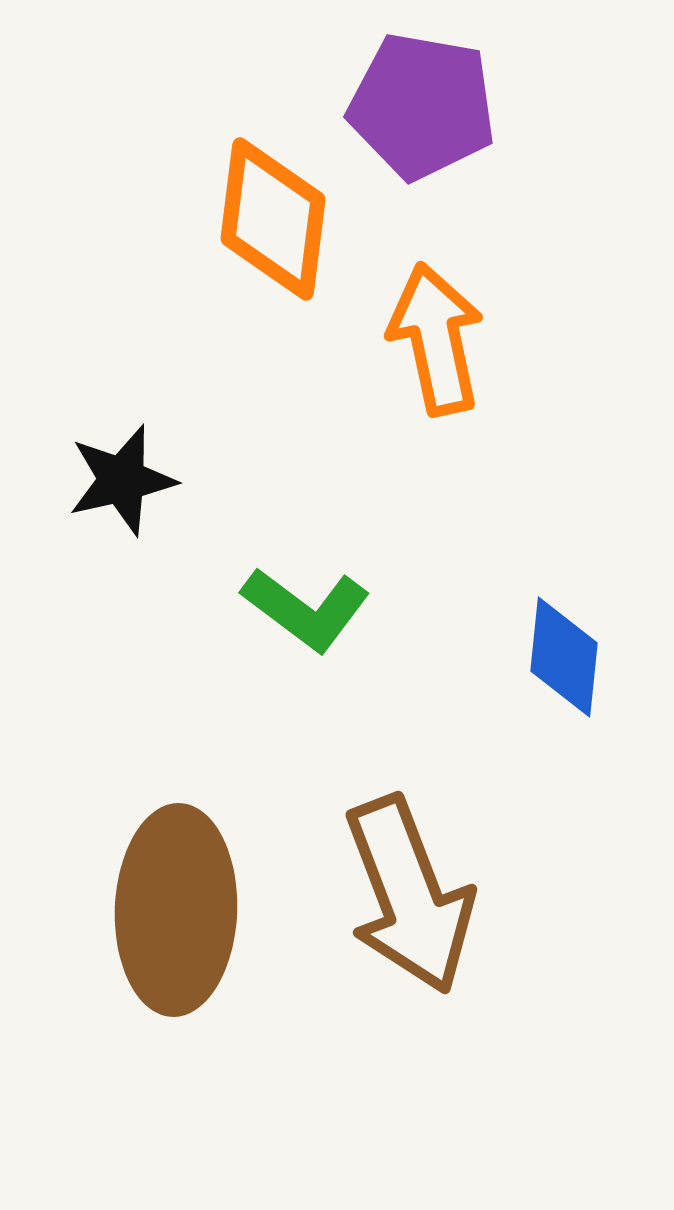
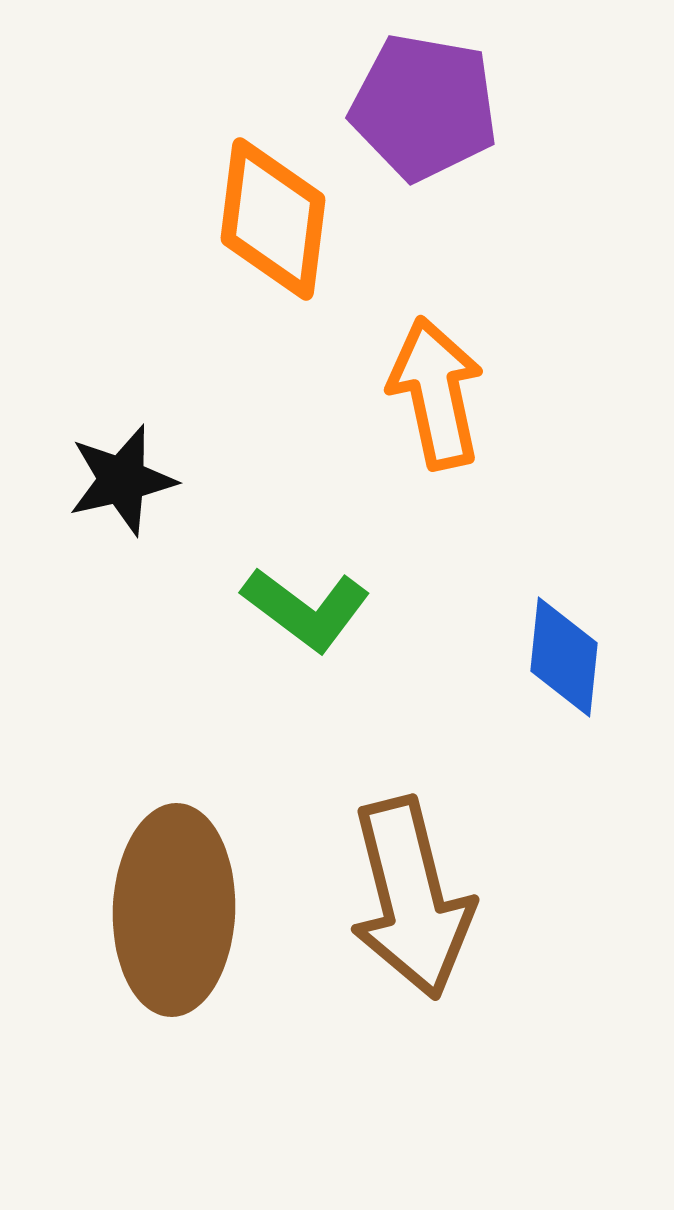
purple pentagon: moved 2 px right, 1 px down
orange arrow: moved 54 px down
brown arrow: moved 2 px right, 3 px down; rotated 7 degrees clockwise
brown ellipse: moved 2 px left
